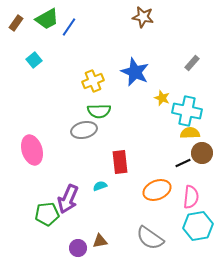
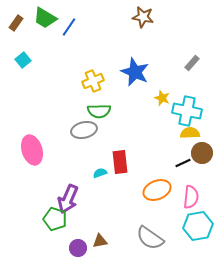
green trapezoid: moved 2 px left, 1 px up; rotated 60 degrees clockwise
cyan square: moved 11 px left
cyan semicircle: moved 13 px up
green pentagon: moved 8 px right, 5 px down; rotated 25 degrees clockwise
